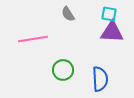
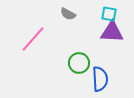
gray semicircle: rotated 28 degrees counterclockwise
pink line: rotated 40 degrees counterclockwise
green circle: moved 16 px right, 7 px up
